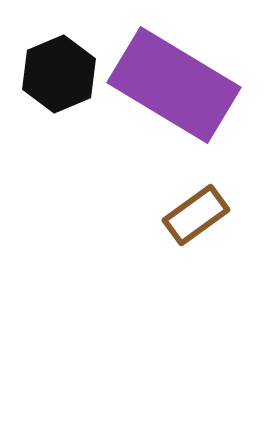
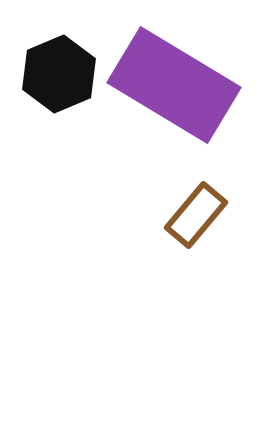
brown rectangle: rotated 14 degrees counterclockwise
